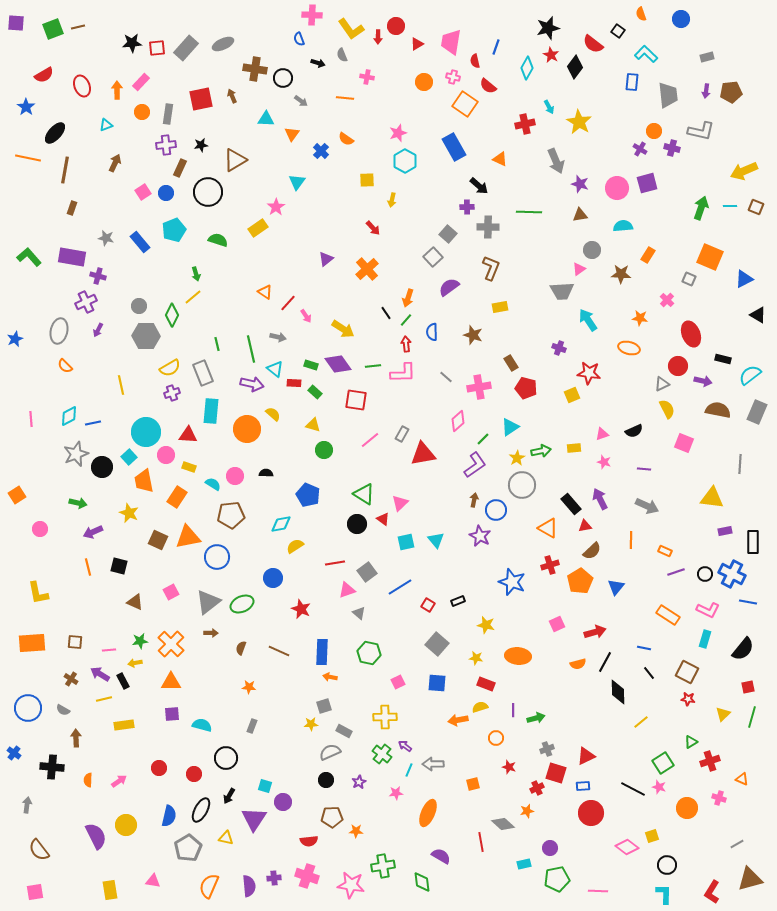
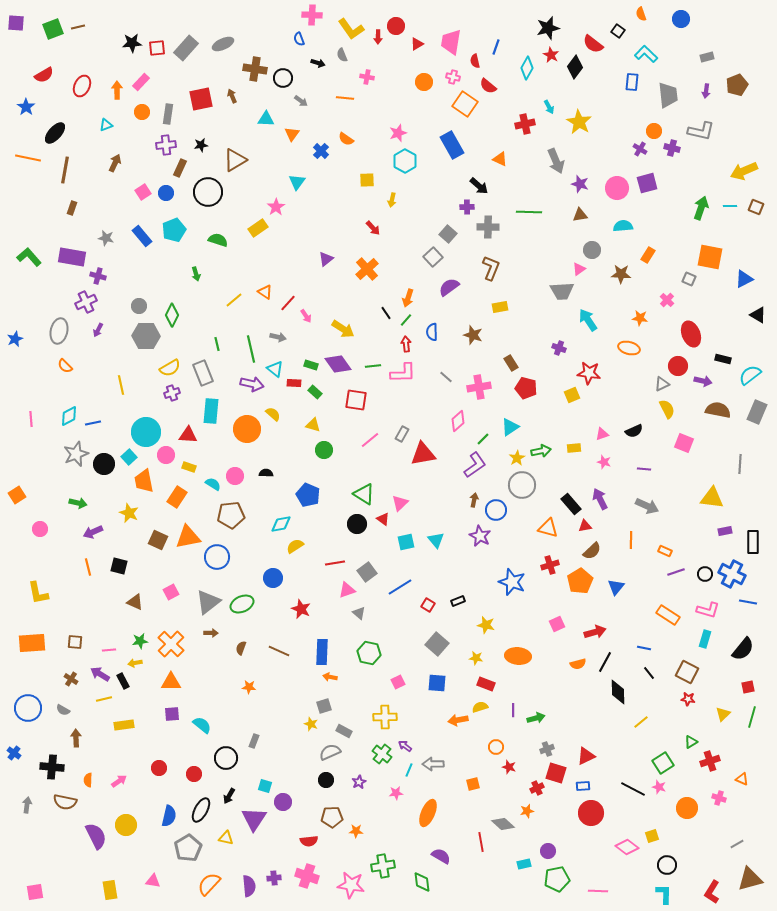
red ellipse at (82, 86): rotated 45 degrees clockwise
brown pentagon at (731, 92): moved 6 px right, 7 px up; rotated 15 degrees counterclockwise
blue rectangle at (454, 147): moved 2 px left, 2 px up
blue rectangle at (140, 242): moved 2 px right, 6 px up
orange square at (710, 257): rotated 12 degrees counterclockwise
yellow line at (193, 297): moved 41 px right, 3 px down
black circle at (102, 467): moved 2 px right, 3 px up
orange triangle at (548, 528): rotated 15 degrees counterclockwise
pink L-shape at (708, 610): rotated 10 degrees counterclockwise
yellow star at (311, 724): rotated 24 degrees clockwise
cyan semicircle at (202, 725): rotated 24 degrees clockwise
gray rectangle at (252, 726): moved 2 px right, 15 px down
orange circle at (496, 738): moved 9 px down
purple circle at (550, 848): moved 2 px left, 3 px down
brown semicircle at (39, 850): moved 26 px right, 48 px up; rotated 40 degrees counterclockwise
orange semicircle at (209, 886): moved 2 px up; rotated 20 degrees clockwise
